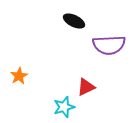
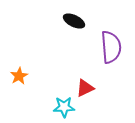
purple semicircle: moved 2 px right, 2 px down; rotated 92 degrees counterclockwise
red triangle: moved 1 px left, 1 px down
cyan star: rotated 15 degrees clockwise
